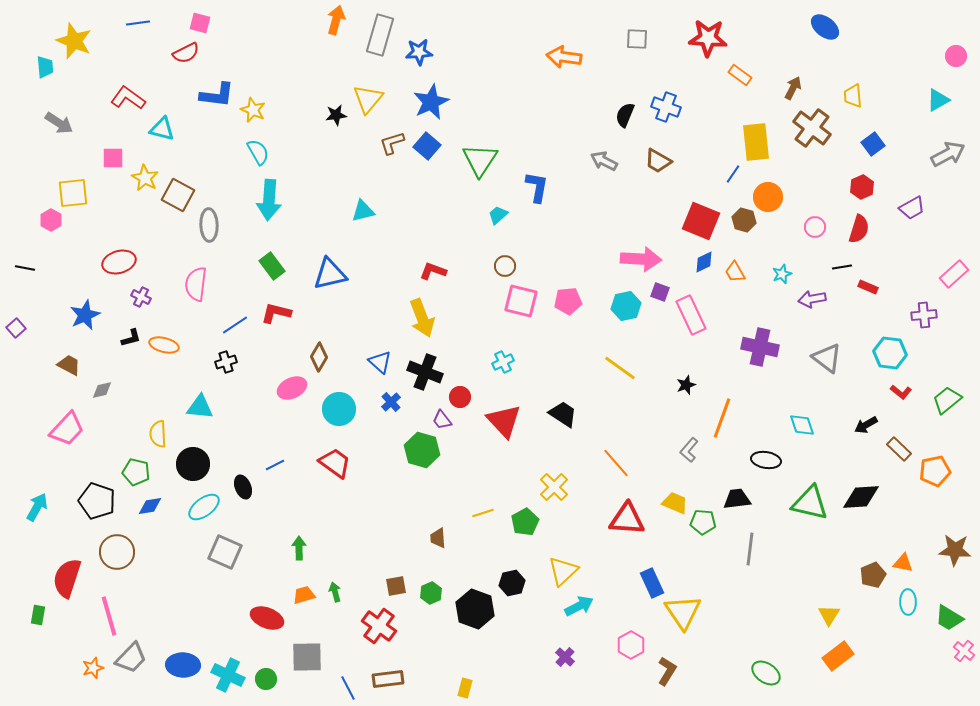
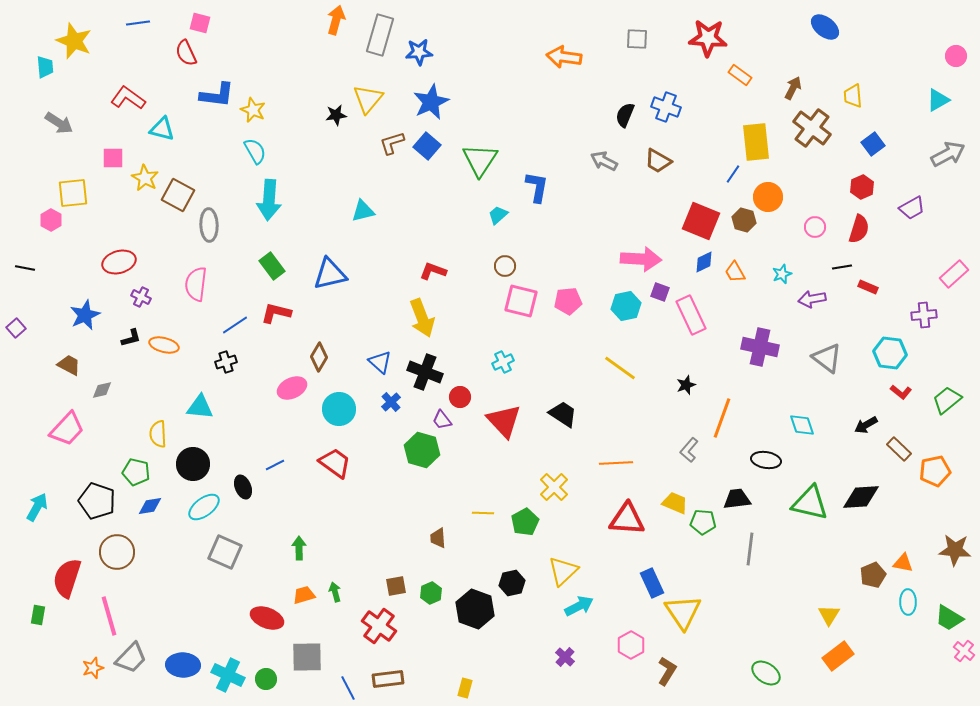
red semicircle at (186, 53): rotated 92 degrees clockwise
cyan semicircle at (258, 152): moved 3 px left, 1 px up
orange line at (616, 463): rotated 52 degrees counterclockwise
yellow line at (483, 513): rotated 20 degrees clockwise
